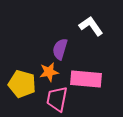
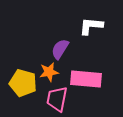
white L-shape: rotated 50 degrees counterclockwise
purple semicircle: rotated 15 degrees clockwise
yellow pentagon: moved 1 px right, 1 px up
